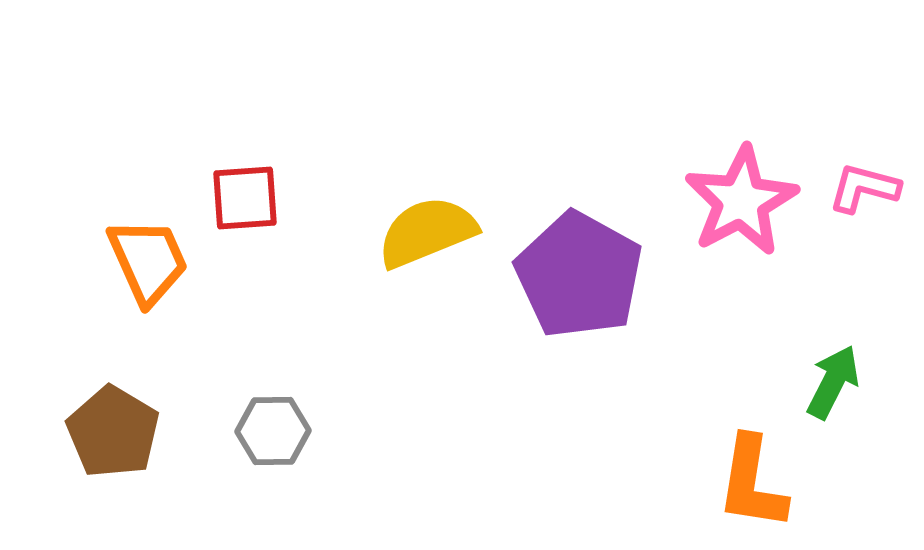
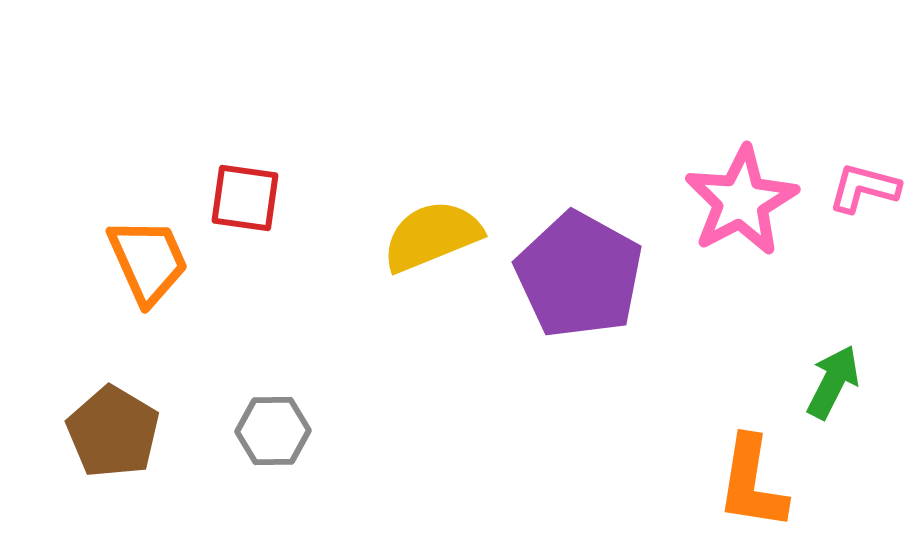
red square: rotated 12 degrees clockwise
yellow semicircle: moved 5 px right, 4 px down
